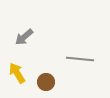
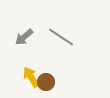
gray line: moved 19 px left, 22 px up; rotated 28 degrees clockwise
yellow arrow: moved 14 px right, 4 px down
